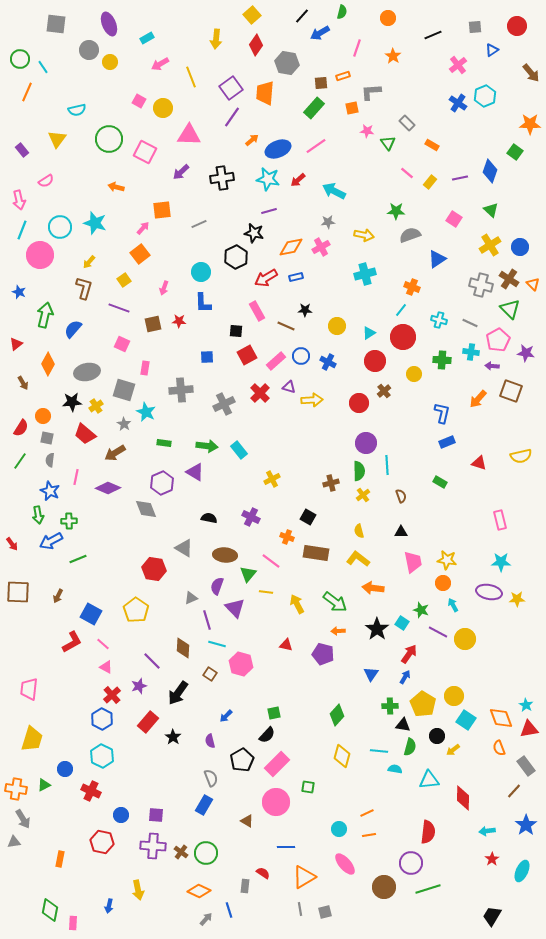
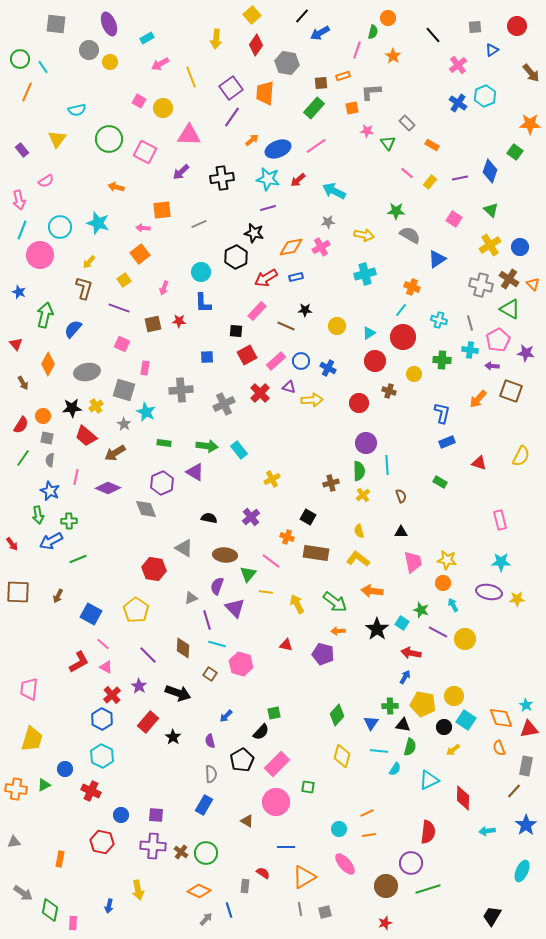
green semicircle at (342, 12): moved 31 px right, 20 px down
black line at (433, 35): rotated 72 degrees clockwise
pink line at (357, 48): moved 2 px down
purple line at (269, 211): moved 1 px left, 3 px up
cyan star at (95, 223): moved 3 px right
pink arrow at (143, 228): rotated 128 degrees counterclockwise
gray semicircle at (410, 235): rotated 50 degrees clockwise
green triangle at (510, 309): rotated 15 degrees counterclockwise
pink rectangle at (257, 311): rotated 72 degrees clockwise
gray line at (470, 323): rotated 49 degrees clockwise
red triangle at (16, 344): rotated 32 degrees counterclockwise
cyan cross at (471, 352): moved 1 px left, 2 px up
blue circle at (301, 356): moved 5 px down
blue cross at (328, 362): moved 6 px down
brown cross at (384, 391): moved 5 px right; rotated 32 degrees counterclockwise
black star at (72, 402): moved 6 px down
red semicircle at (21, 428): moved 3 px up
red trapezoid at (85, 434): moved 1 px right, 2 px down
yellow semicircle at (521, 456): rotated 50 degrees counterclockwise
green line at (20, 461): moved 3 px right, 3 px up
purple cross at (251, 517): rotated 24 degrees clockwise
orange arrow at (373, 588): moved 1 px left, 3 px down
red L-shape at (72, 642): moved 7 px right, 20 px down
red arrow at (409, 654): moved 2 px right, 1 px up; rotated 114 degrees counterclockwise
purple line at (152, 661): moved 4 px left, 6 px up
blue triangle at (371, 674): moved 49 px down
purple star at (139, 686): rotated 21 degrees counterclockwise
black arrow at (178, 693): rotated 105 degrees counterclockwise
yellow pentagon at (423, 704): rotated 20 degrees counterclockwise
black semicircle at (267, 735): moved 6 px left, 3 px up
black circle at (437, 736): moved 7 px right, 9 px up
gray rectangle at (526, 766): rotated 48 degrees clockwise
cyan semicircle at (395, 769): rotated 112 degrees clockwise
gray semicircle at (211, 778): moved 4 px up; rotated 18 degrees clockwise
cyan triangle at (429, 780): rotated 20 degrees counterclockwise
gray arrow at (23, 819): moved 74 px down; rotated 24 degrees counterclockwise
red star at (492, 859): moved 107 px left, 64 px down; rotated 16 degrees clockwise
brown circle at (384, 887): moved 2 px right, 1 px up
